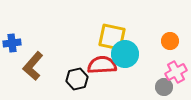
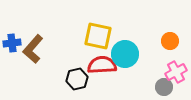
yellow square: moved 14 px left, 1 px up
brown L-shape: moved 17 px up
